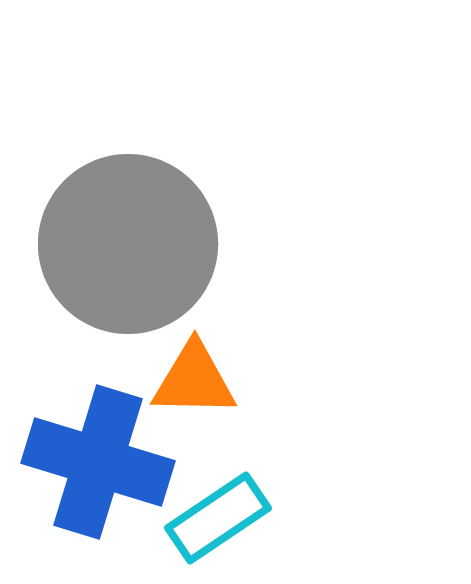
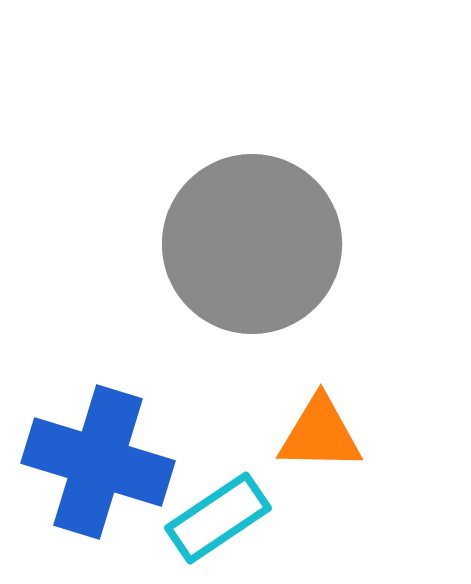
gray circle: moved 124 px right
orange triangle: moved 126 px right, 54 px down
